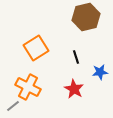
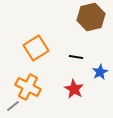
brown hexagon: moved 5 px right
black line: rotated 64 degrees counterclockwise
blue star: rotated 21 degrees counterclockwise
